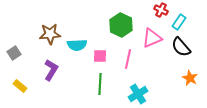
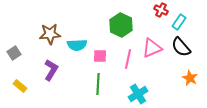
pink triangle: moved 10 px down
green line: moved 2 px left
